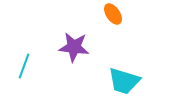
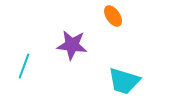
orange ellipse: moved 2 px down
purple star: moved 2 px left, 2 px up
